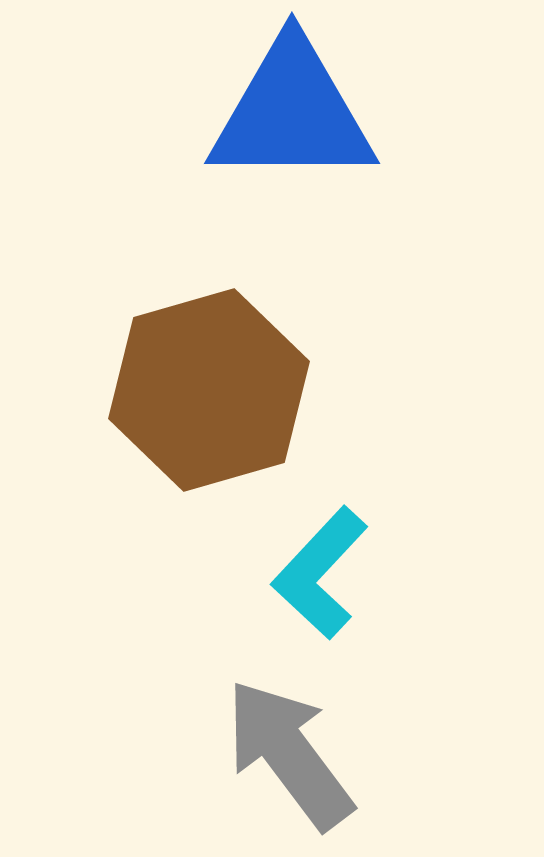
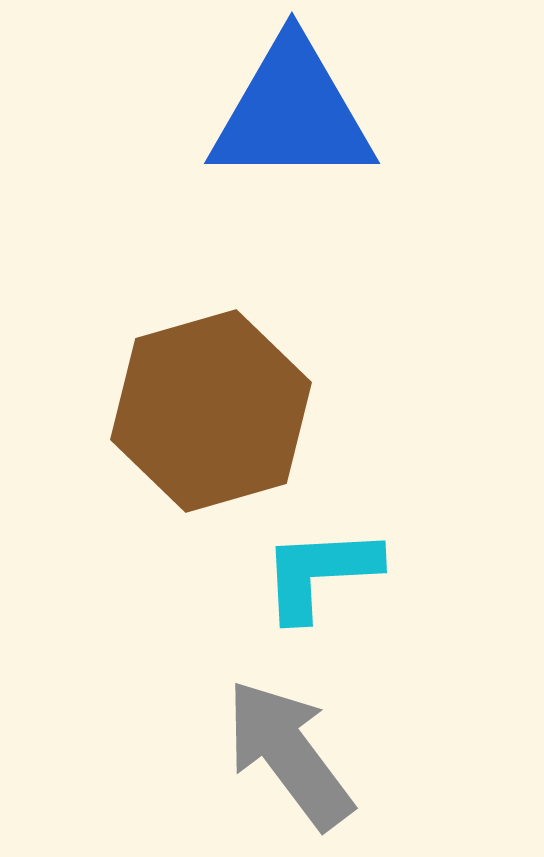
brown hexagon: moved 2 px right, 21 px down
cyan L-shape: rotated 44 degrees clockwise
